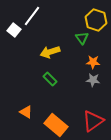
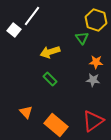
orange star: moved 3 px right
orange triangle: rotated 16 degrees clockwise
